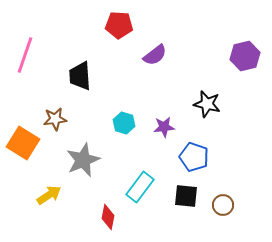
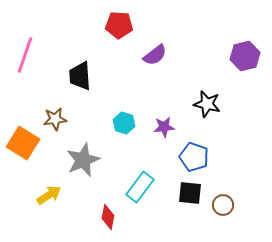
black square: moved 4 px right, 3 px up
